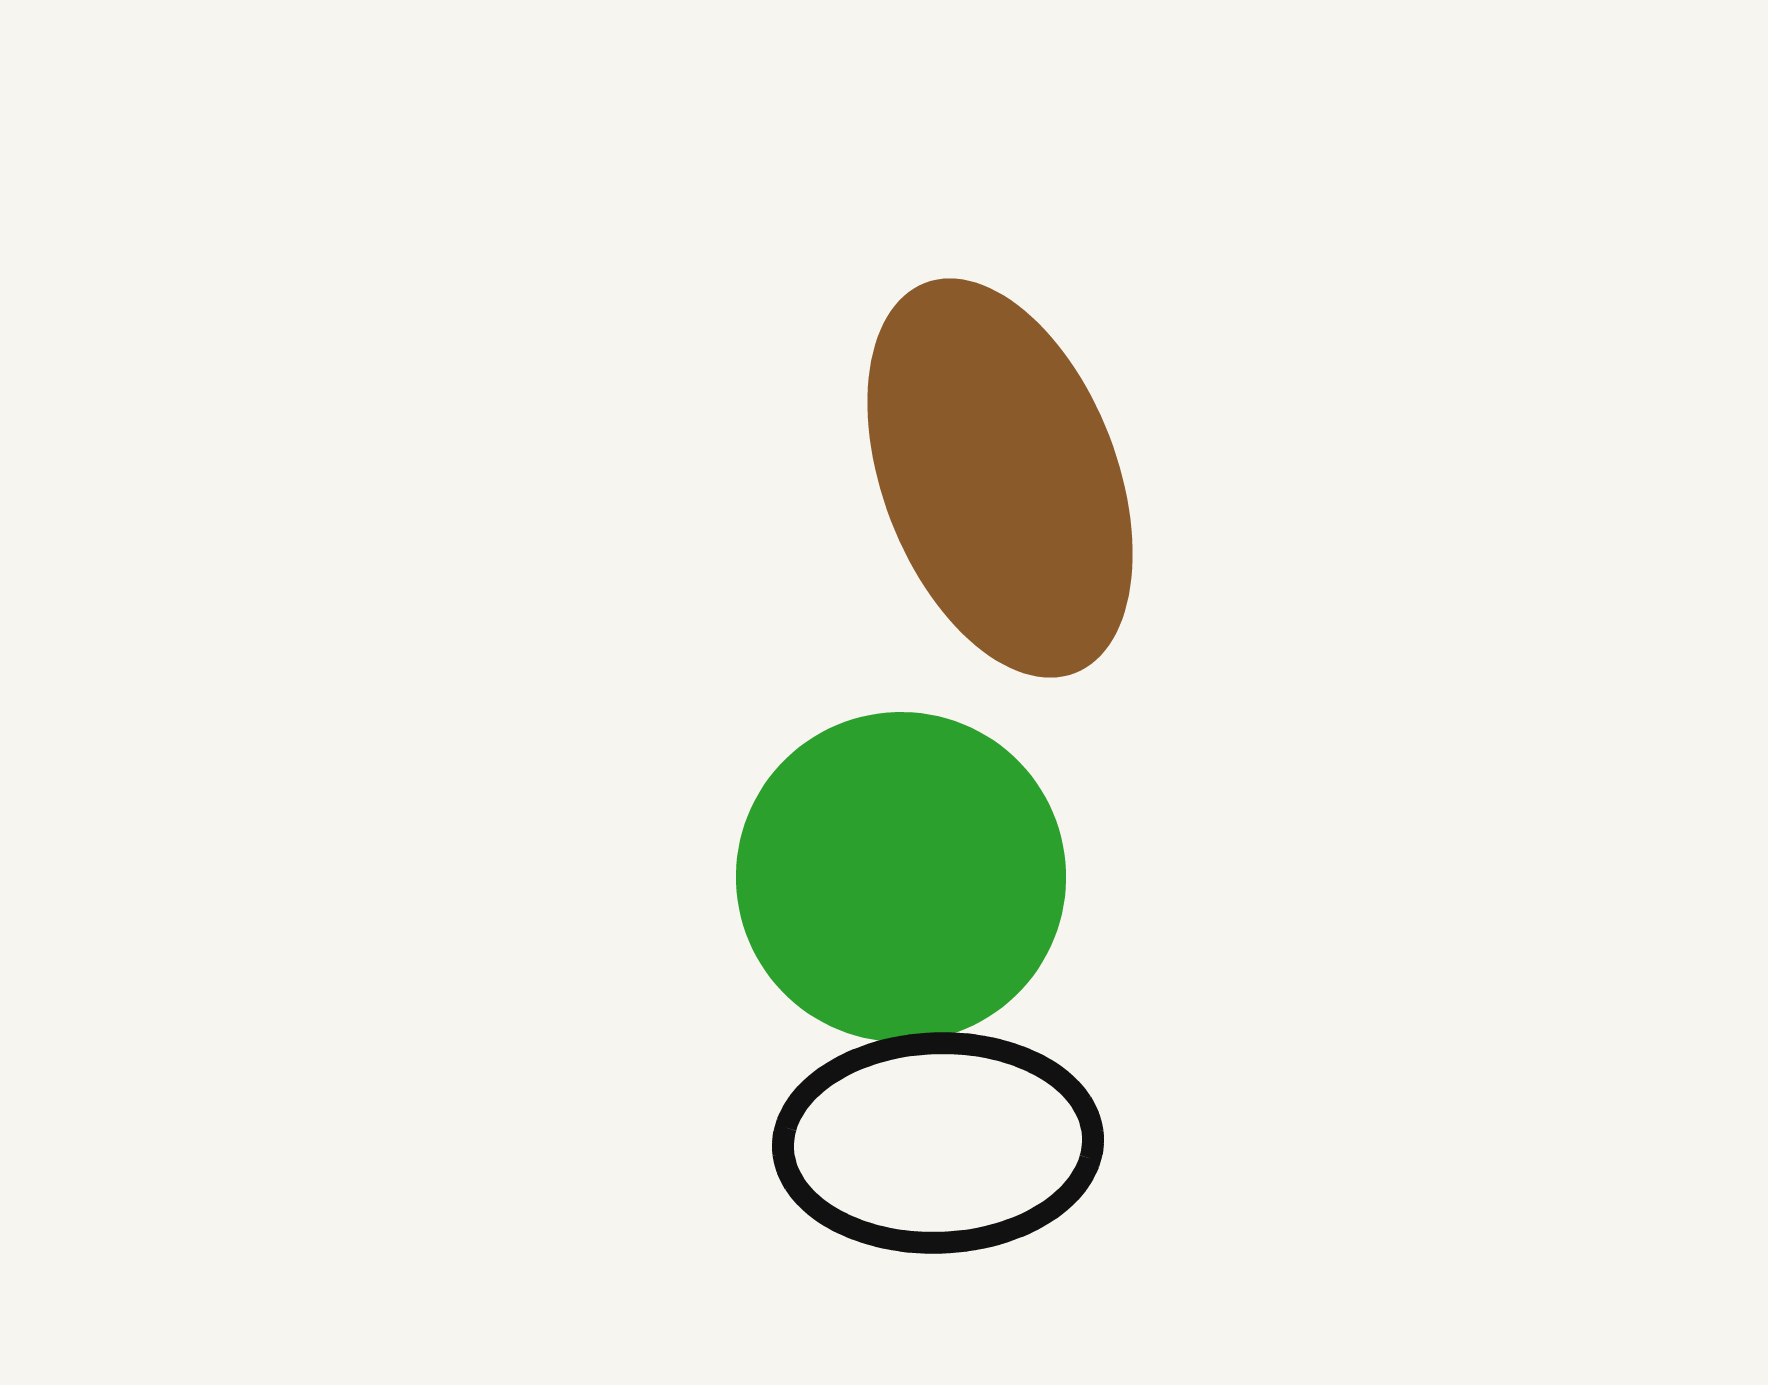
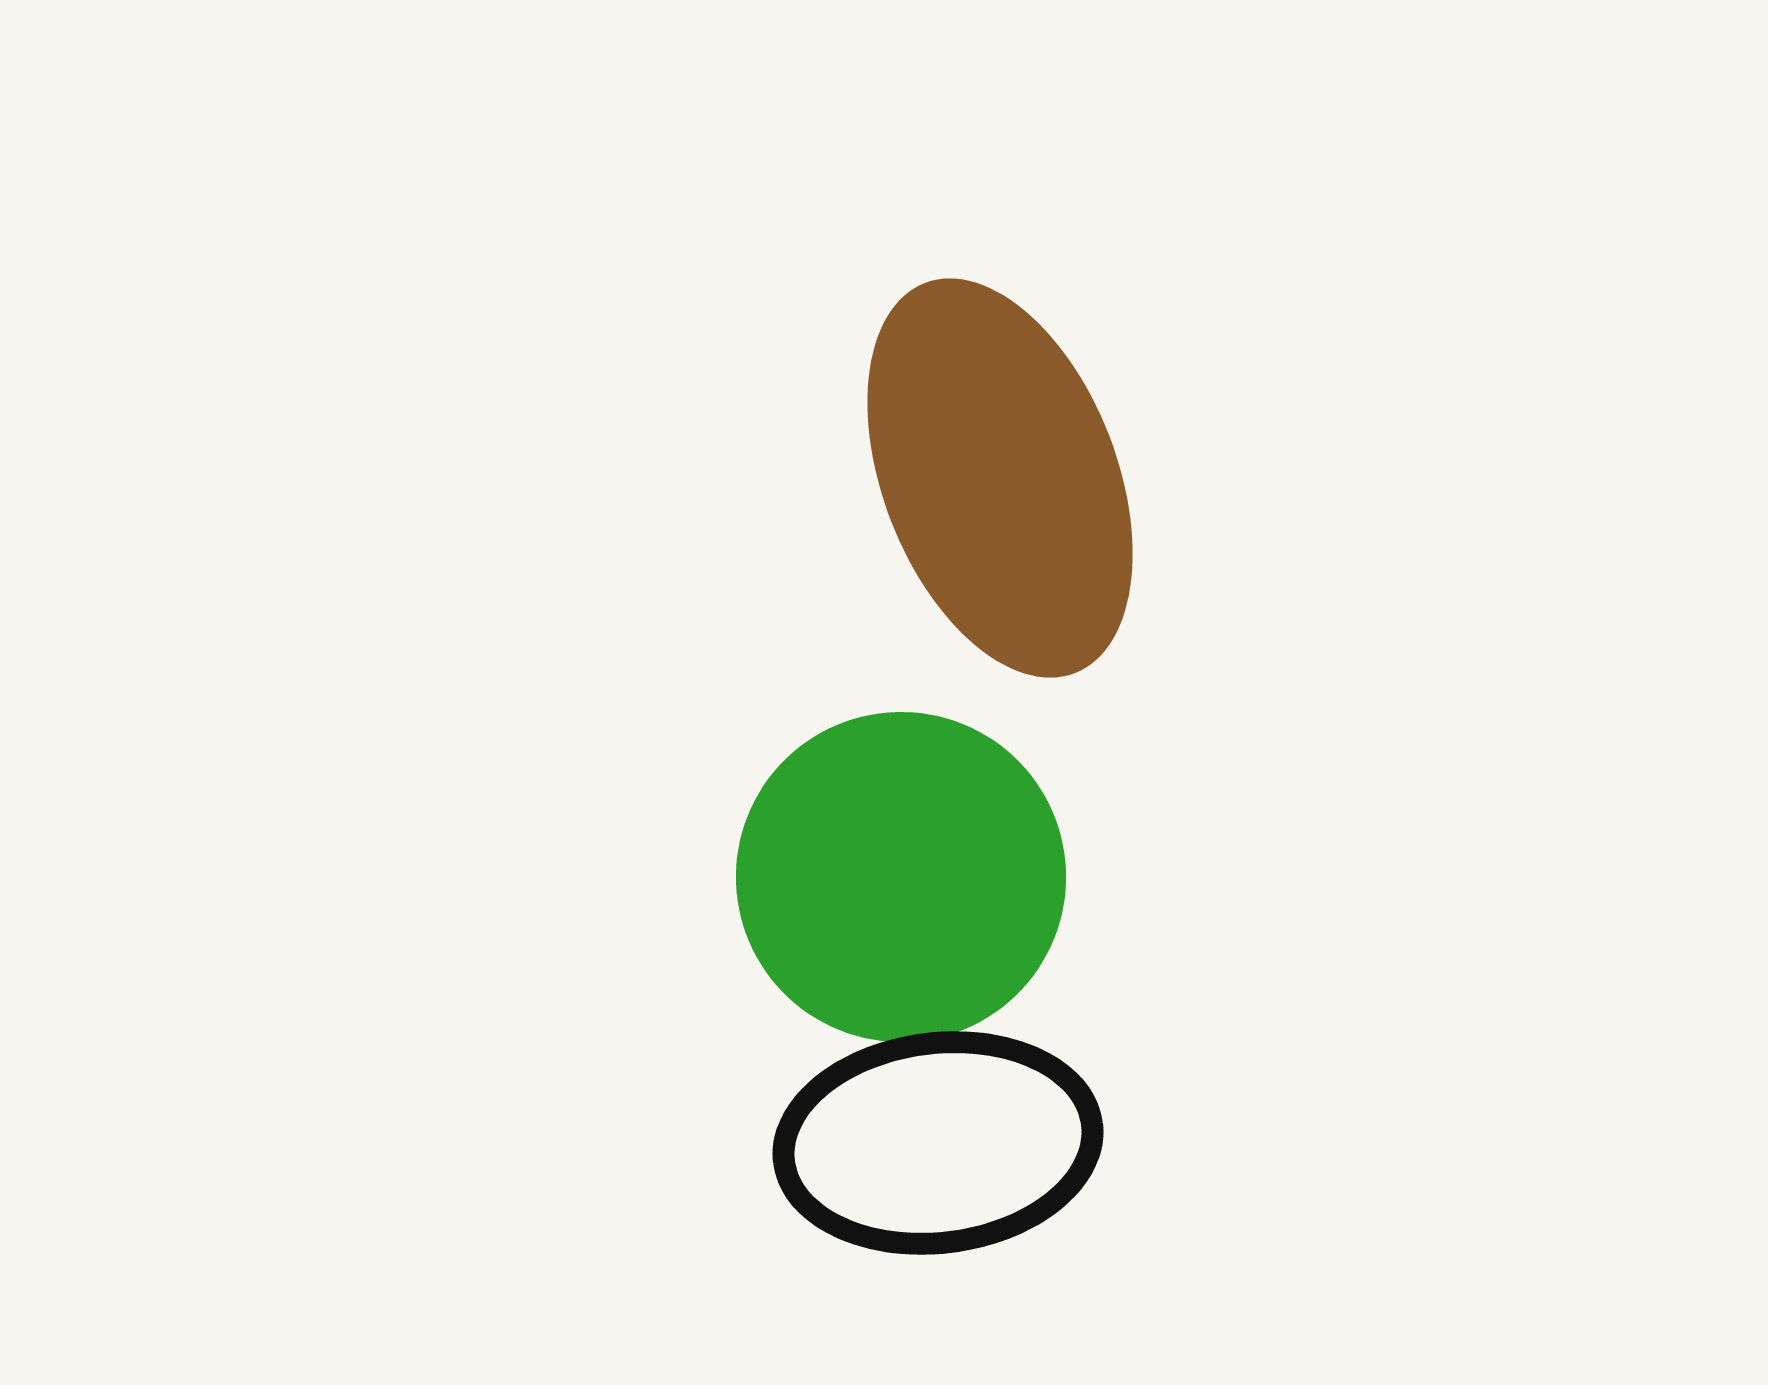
black ellipse: rotated 5 degrees counterclockwise
